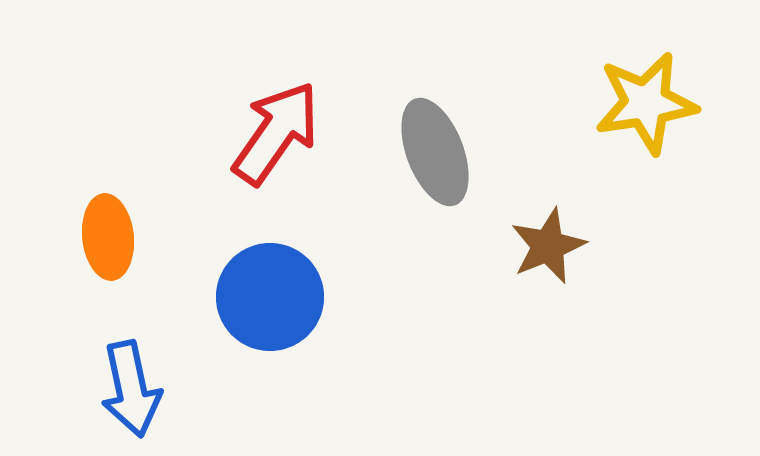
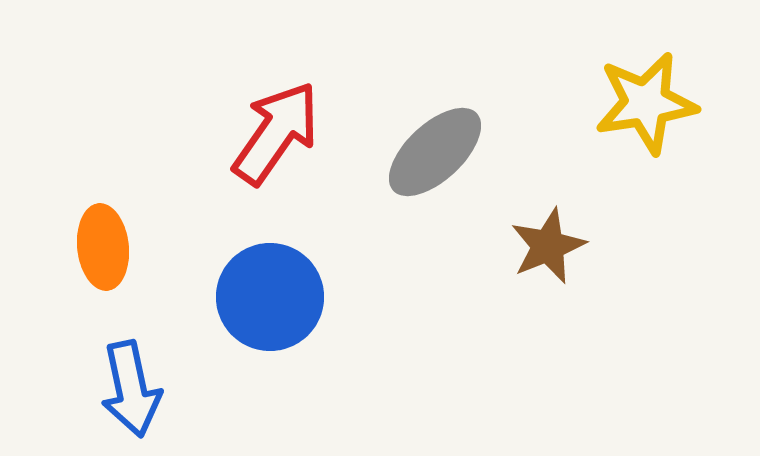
gray ellipse: rotated 68 degrees clockwise
orange ellipse: moved 5 px left, 10 px down
